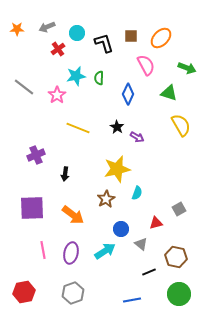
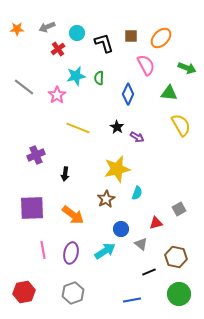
green triangle: rotated 12 degrees counterclockwise
